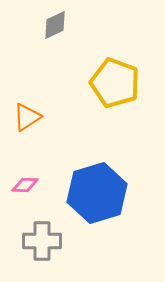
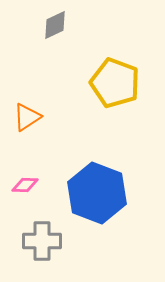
blue hexagon: rotated 22 degrees counterclockwise
